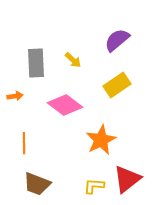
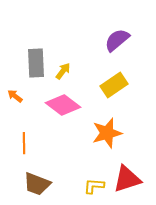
yellow arrow: moved 10 px left, 11 px down; rotated 96 degrees counterclockwise
yellow rectangle: moved 3 px left
orange arrow: rotated 133 degrees counterclockwise
pink diamond: moved 2 px left
orange star: moved 6 px right, 7 px up; rotated 12 degrees clockwise
red triangle: rotated 20 degrees clockwise
